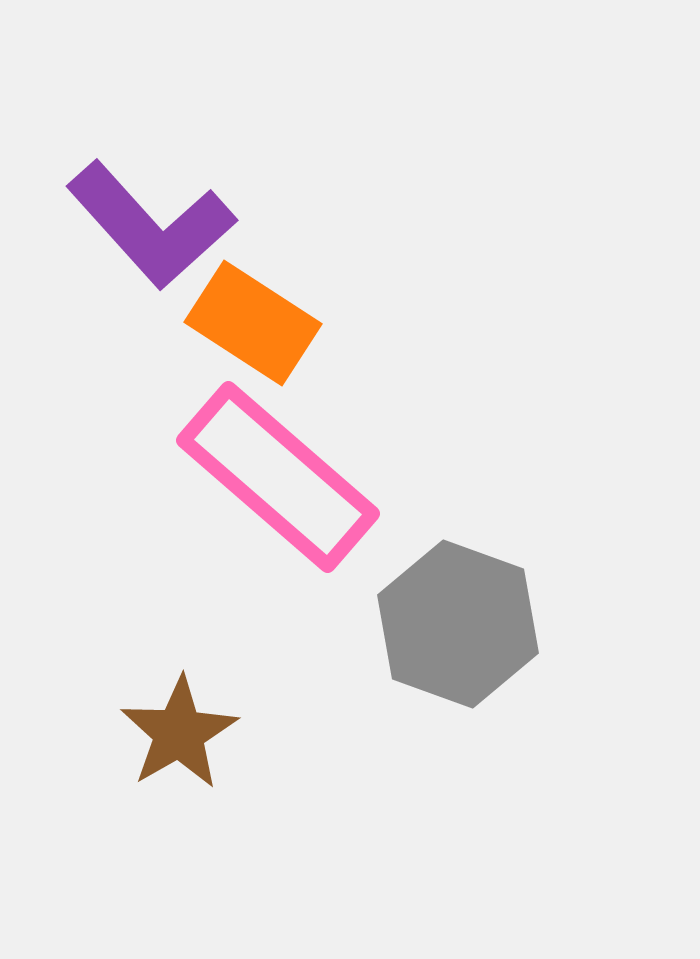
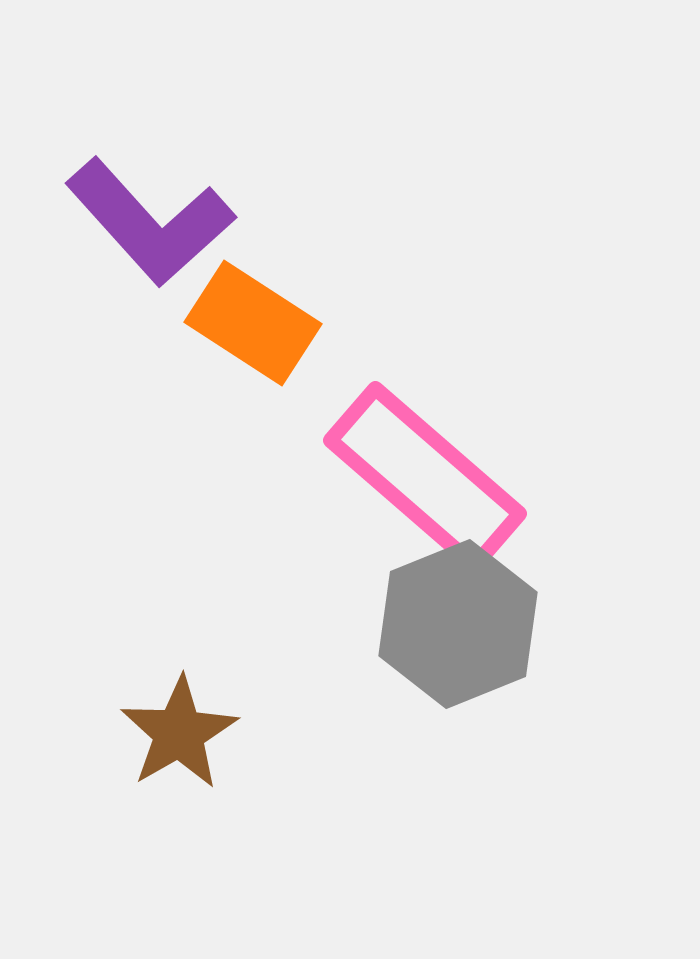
purple L-shape: moved 1 px left, 3 px up
pink rectangle: moved 147 px right
gray hexagon: rotated 18 degrees clockwise
